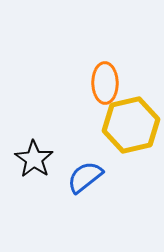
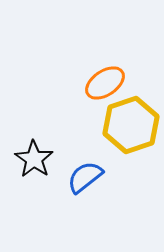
orange ellipse: rotated 57 degrees clockwise
yellow hexagon: rotated 6 degrees counterclockwise
